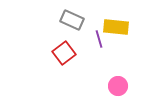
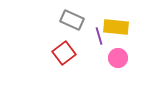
purple line: moved 3 px up
pink circle: moved 28 px up
